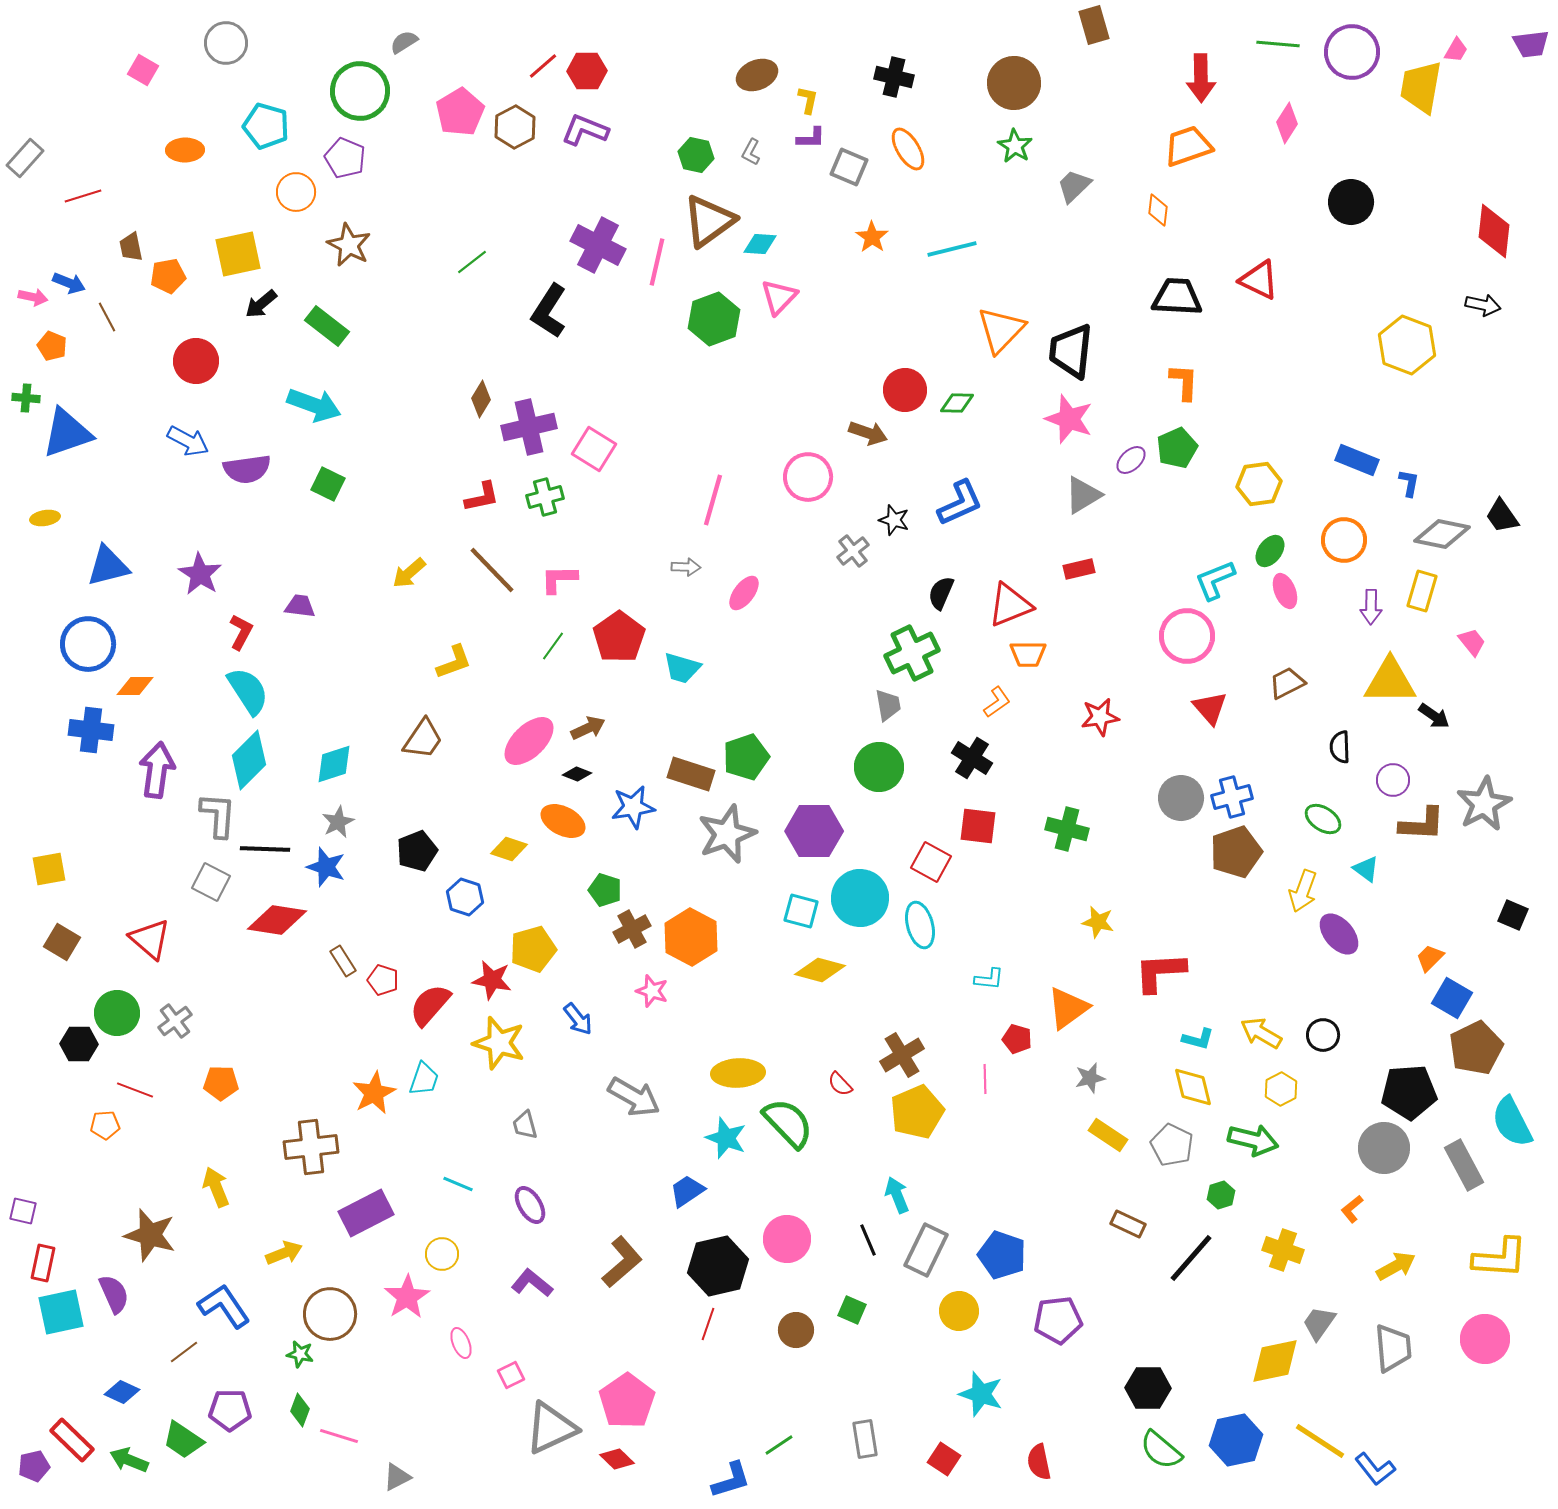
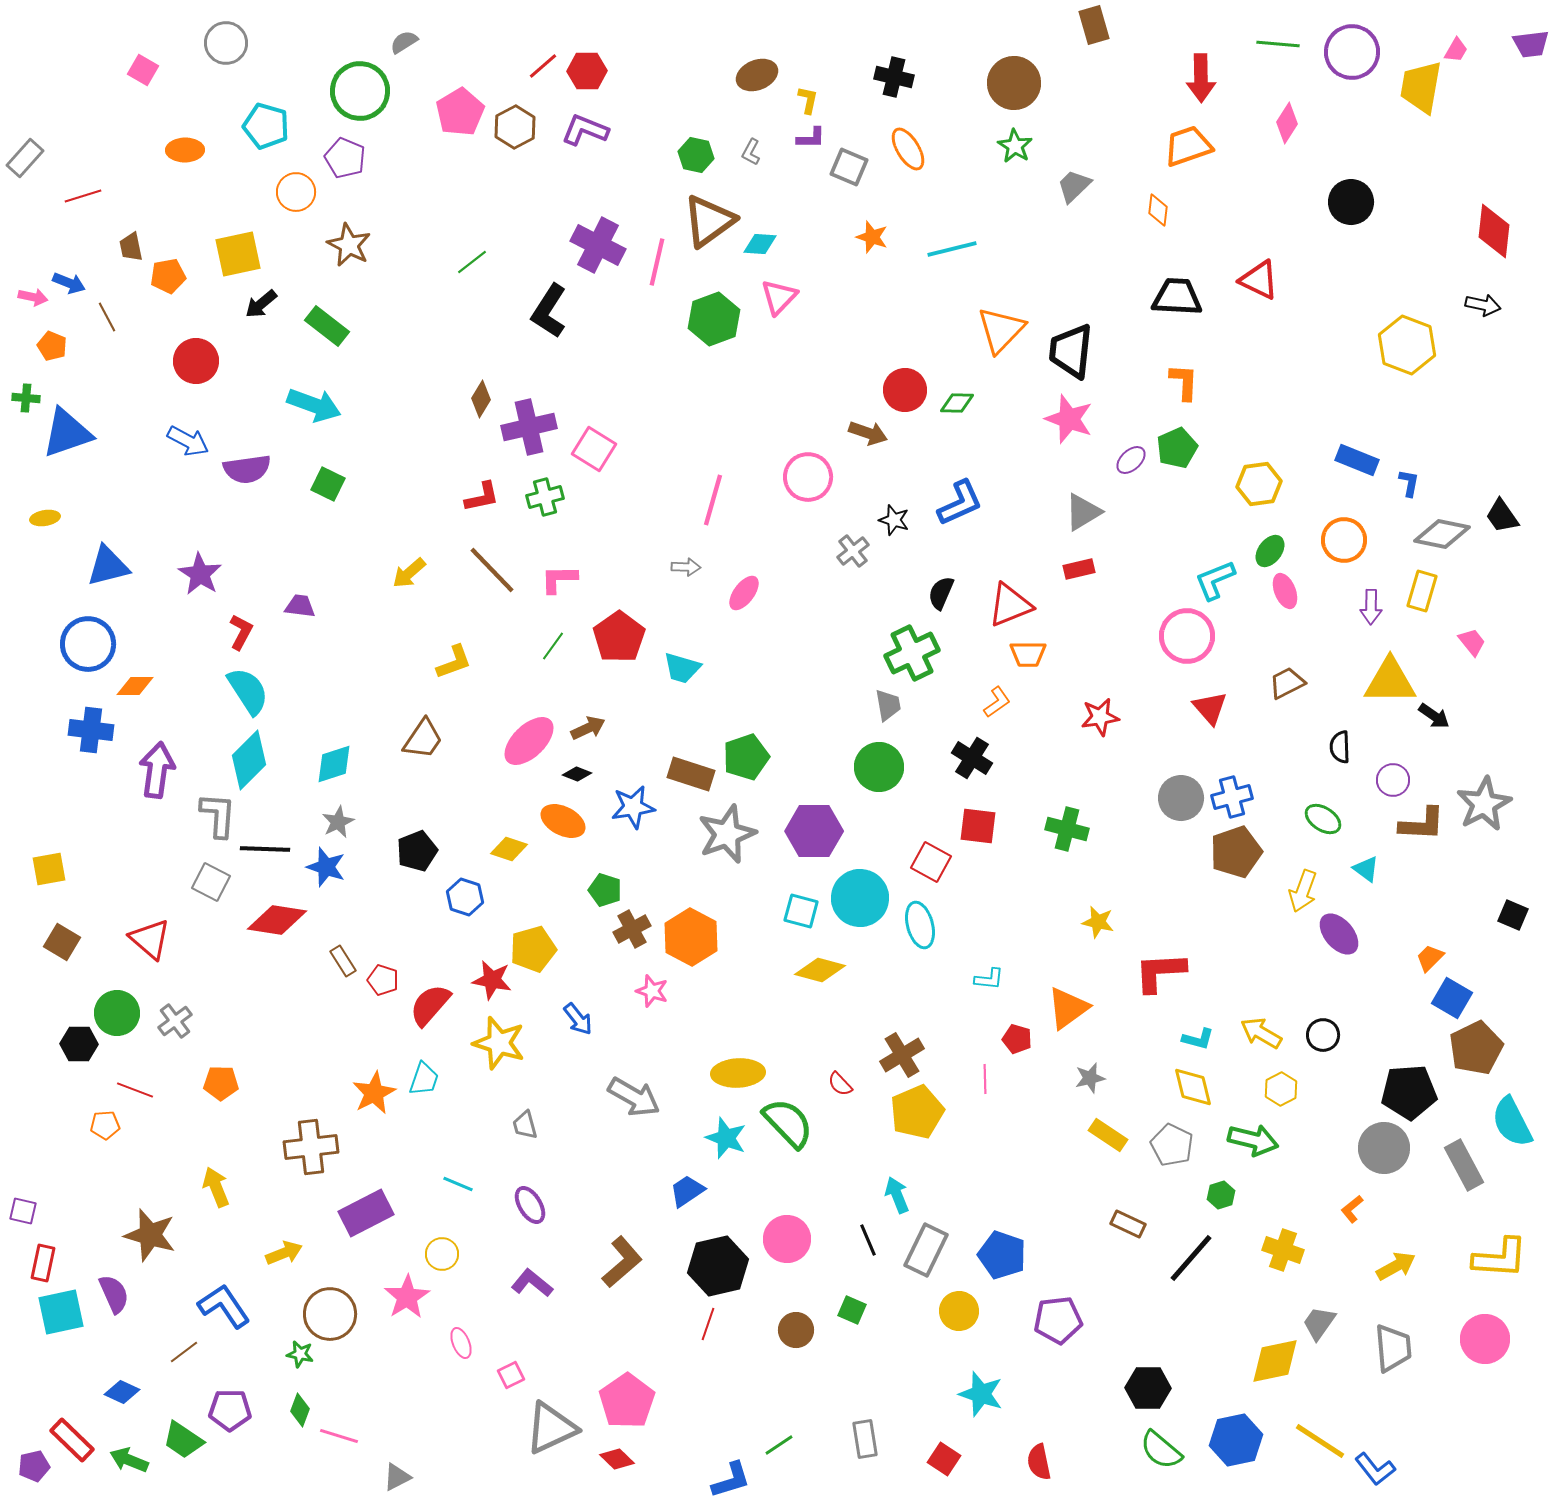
orange star at (872, 237): rotated 16 degrees counterclockwise
gray triangle at (1083, 495): moved 17 px down
